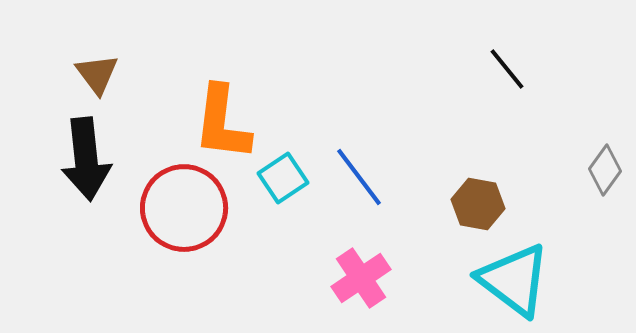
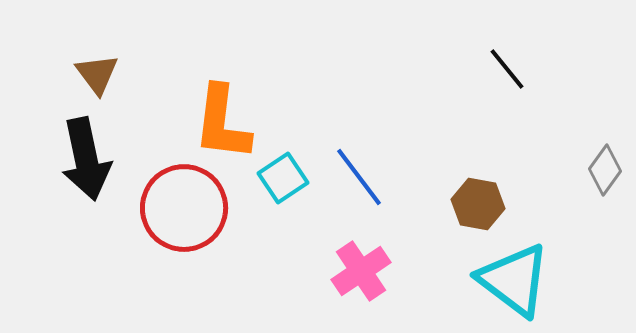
black arrow: rotated 6 degrees counterclockwise
pink cross: moved 7 px up
